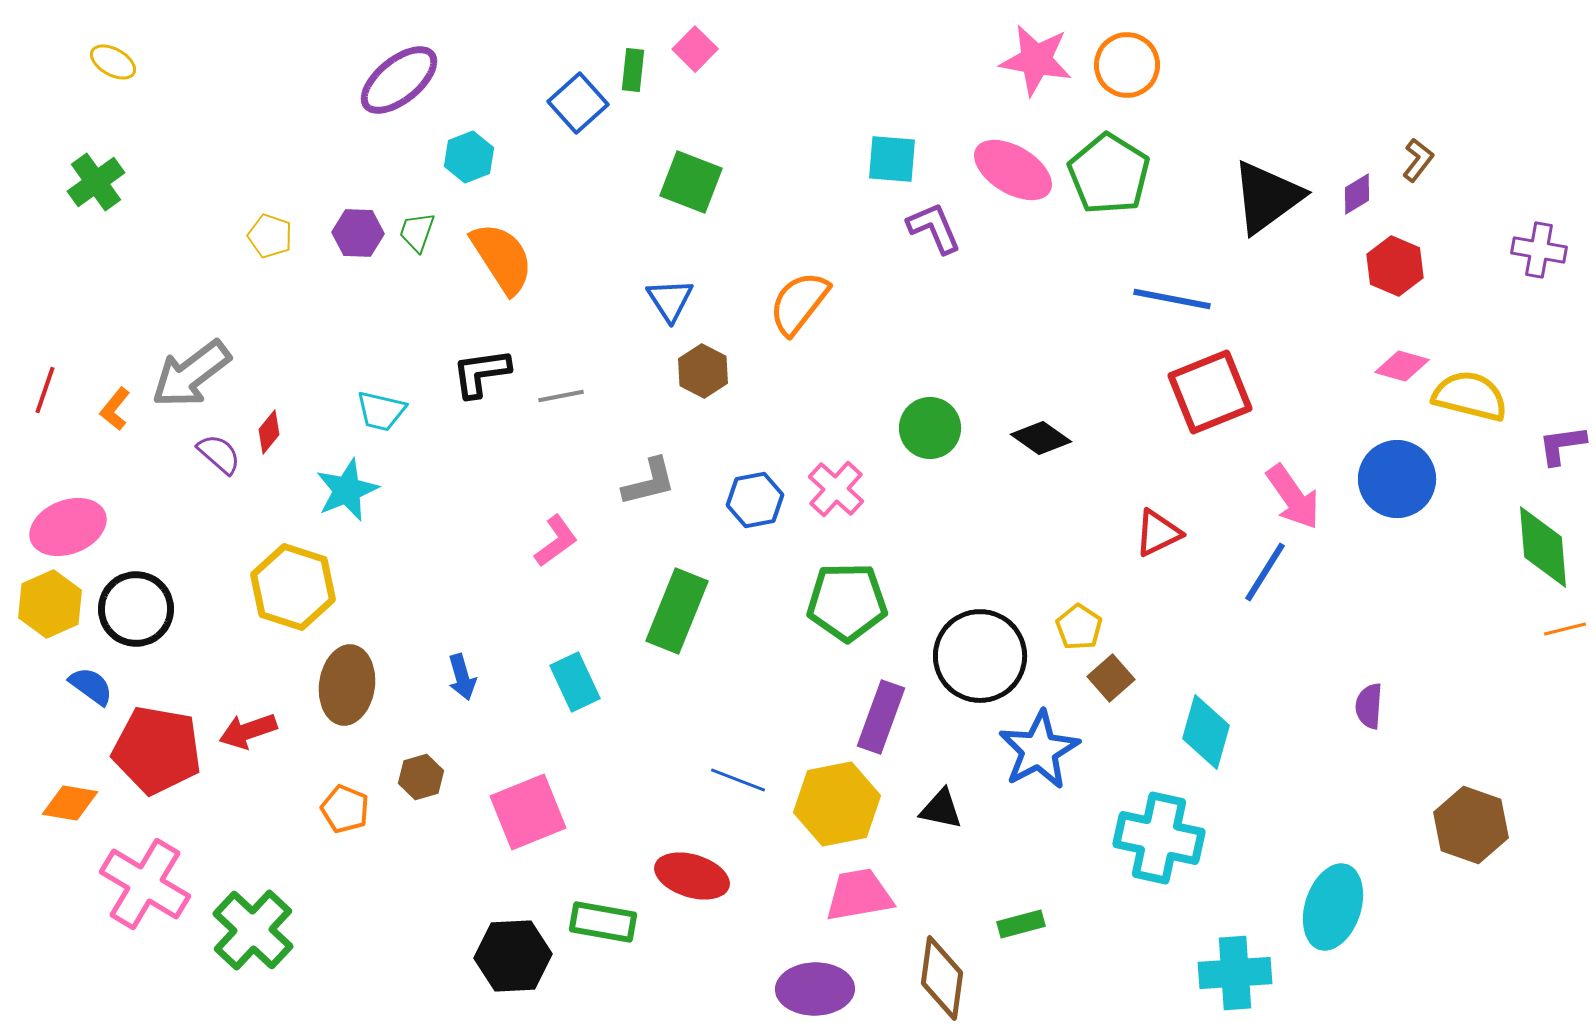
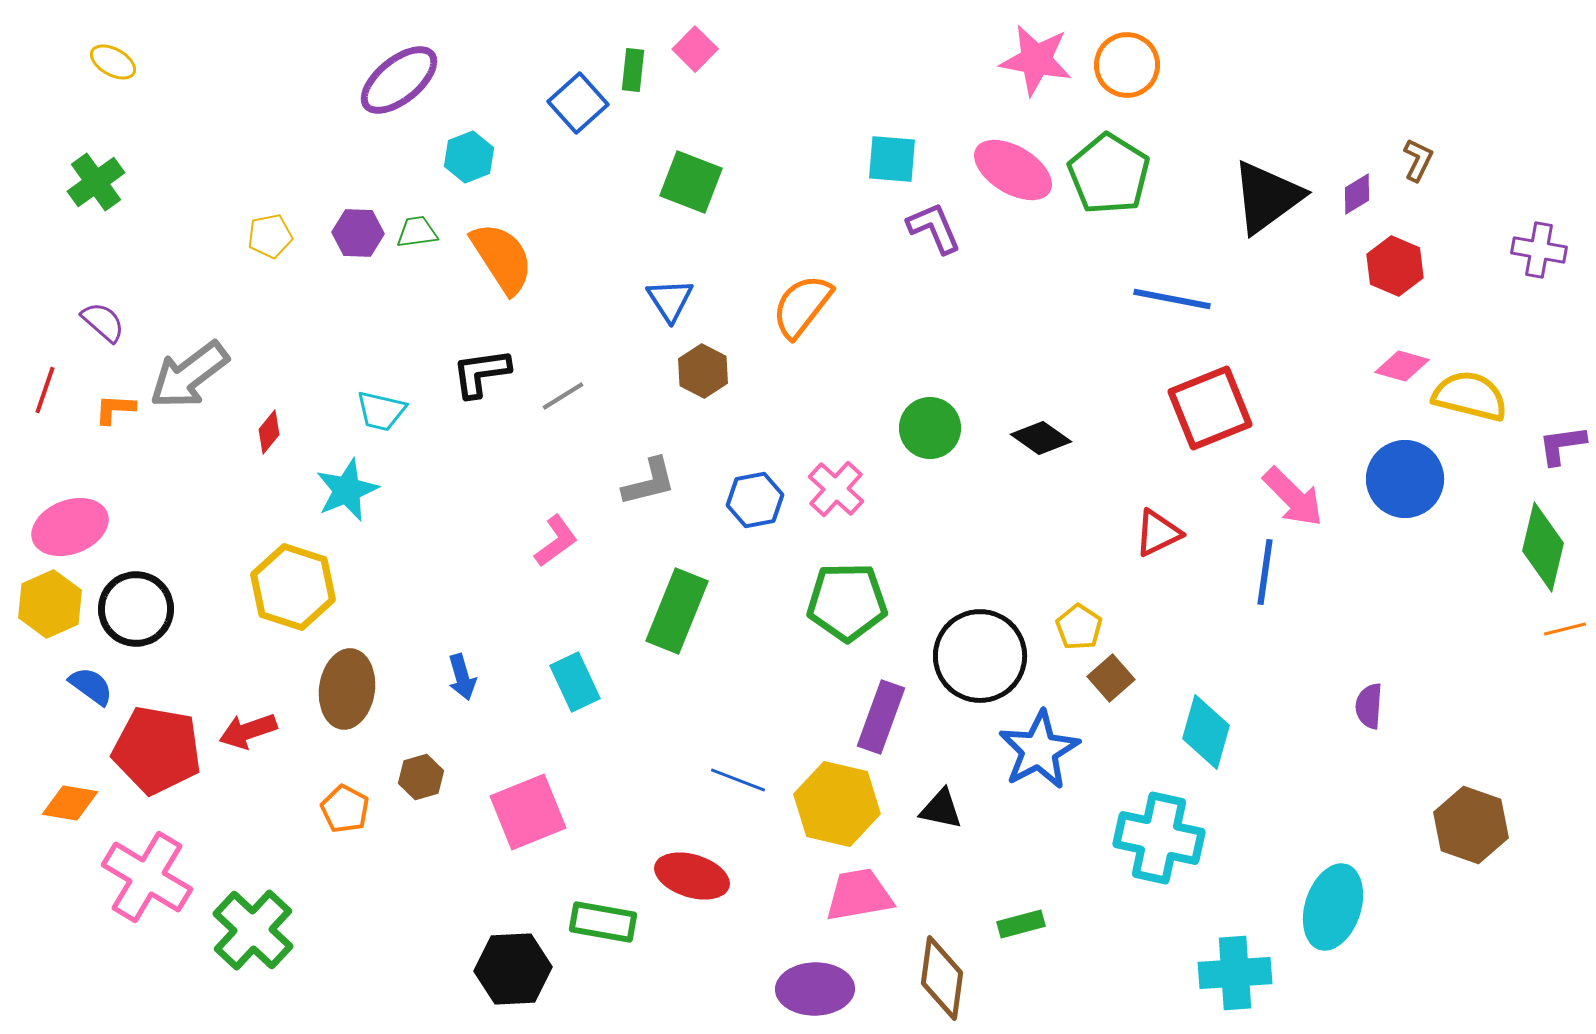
brown L-shape at (1418, 160): rotated 12 degrees counterclockwise
green trapezoid at (417, 232): rotated 63 degrees clockwise
yellow pentagon at (270, 236): rotated 30 degrees counterclockwise
orange semicircle at (799, 303): moved 3 px right, 3 px down
gray arrow at (191, 374): moved 2 px left, 1 px down
red square at (1210, 392): moved 16 px down
gray line at (561, 396): moved 2 px right; rotated 21 degrees counterclockwise
orange L-shape at (115, 409): rotated 54 degrees clockwise
purple semicircle at (219, 454): moved 116 px left, 132 px up
blue circle at (1397, 479): moved 8 px right
pink arrow at (1293, 497): rotated 10 degrees counterclockwise
pink ellipse at (68, 527): moved 2 px right
green diamond at (1543, 547): rotated 18 degrees clockwise
blue line at (1265, 572): rotated 24 degrees counterclockwise
brown ellipse at (347, 685): moved 4 px down
yellow hexagon at (837, 804): rotated 24 degrees clockwise
orange pentagon at (345, 809): rotated 6 degrees clockwise
pink cross at (145, 884): moved 2 px right, 7 px up
black hexagon at (513, 956): moved 13 px down
